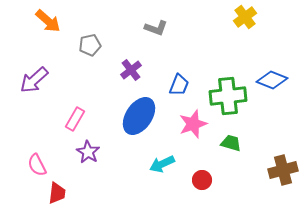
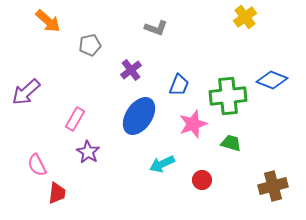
purple arrow: moved 8 px left, 12 px down
brown cross: moved 10 px left, 16 px down
